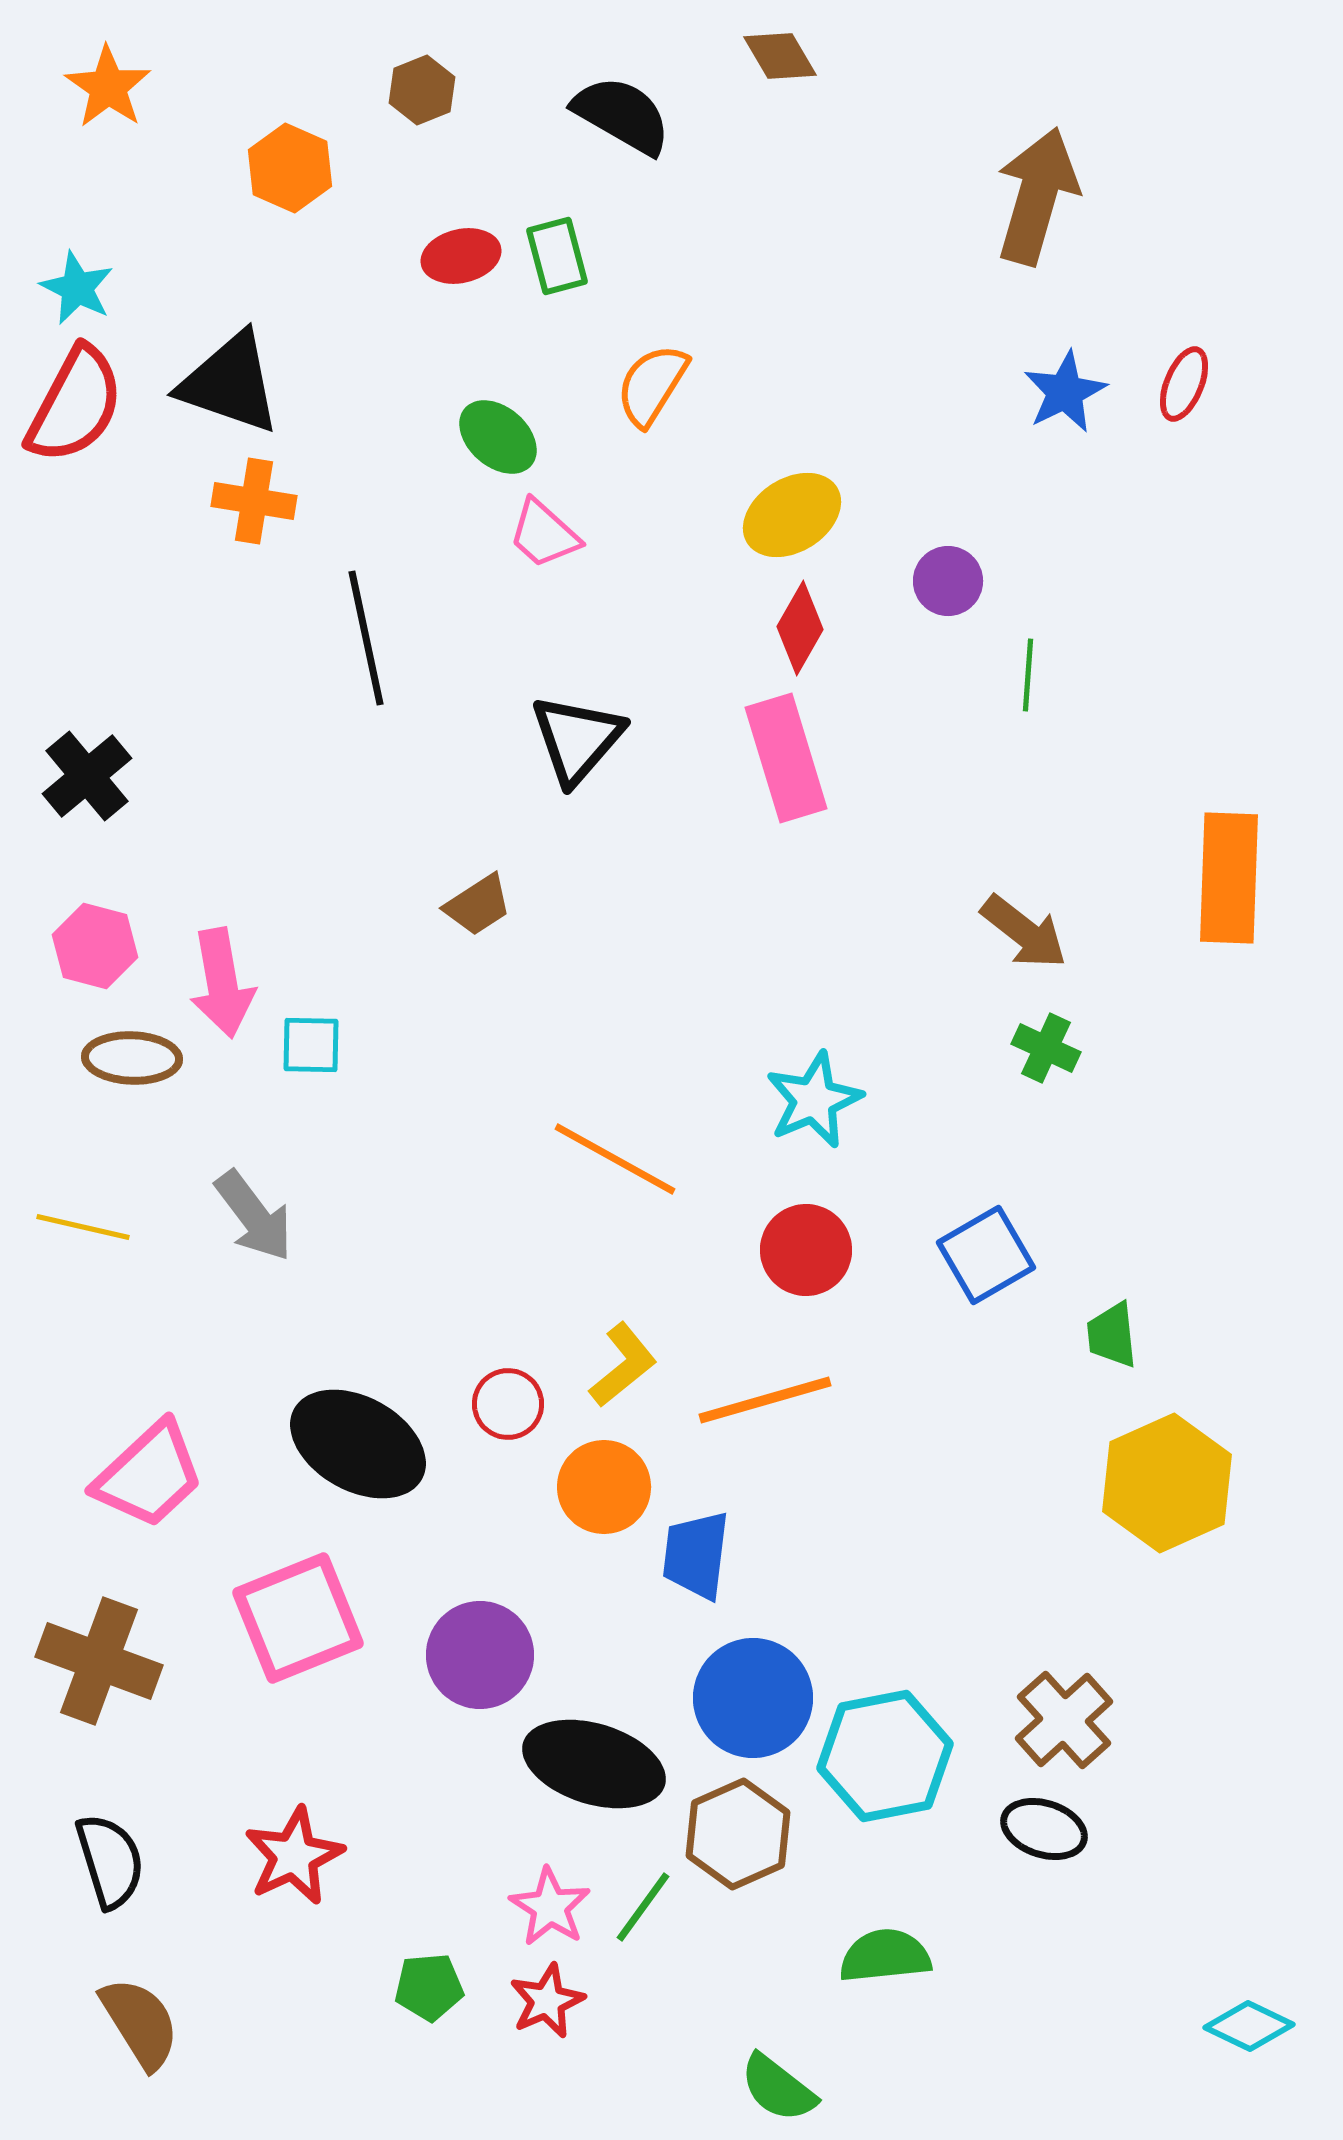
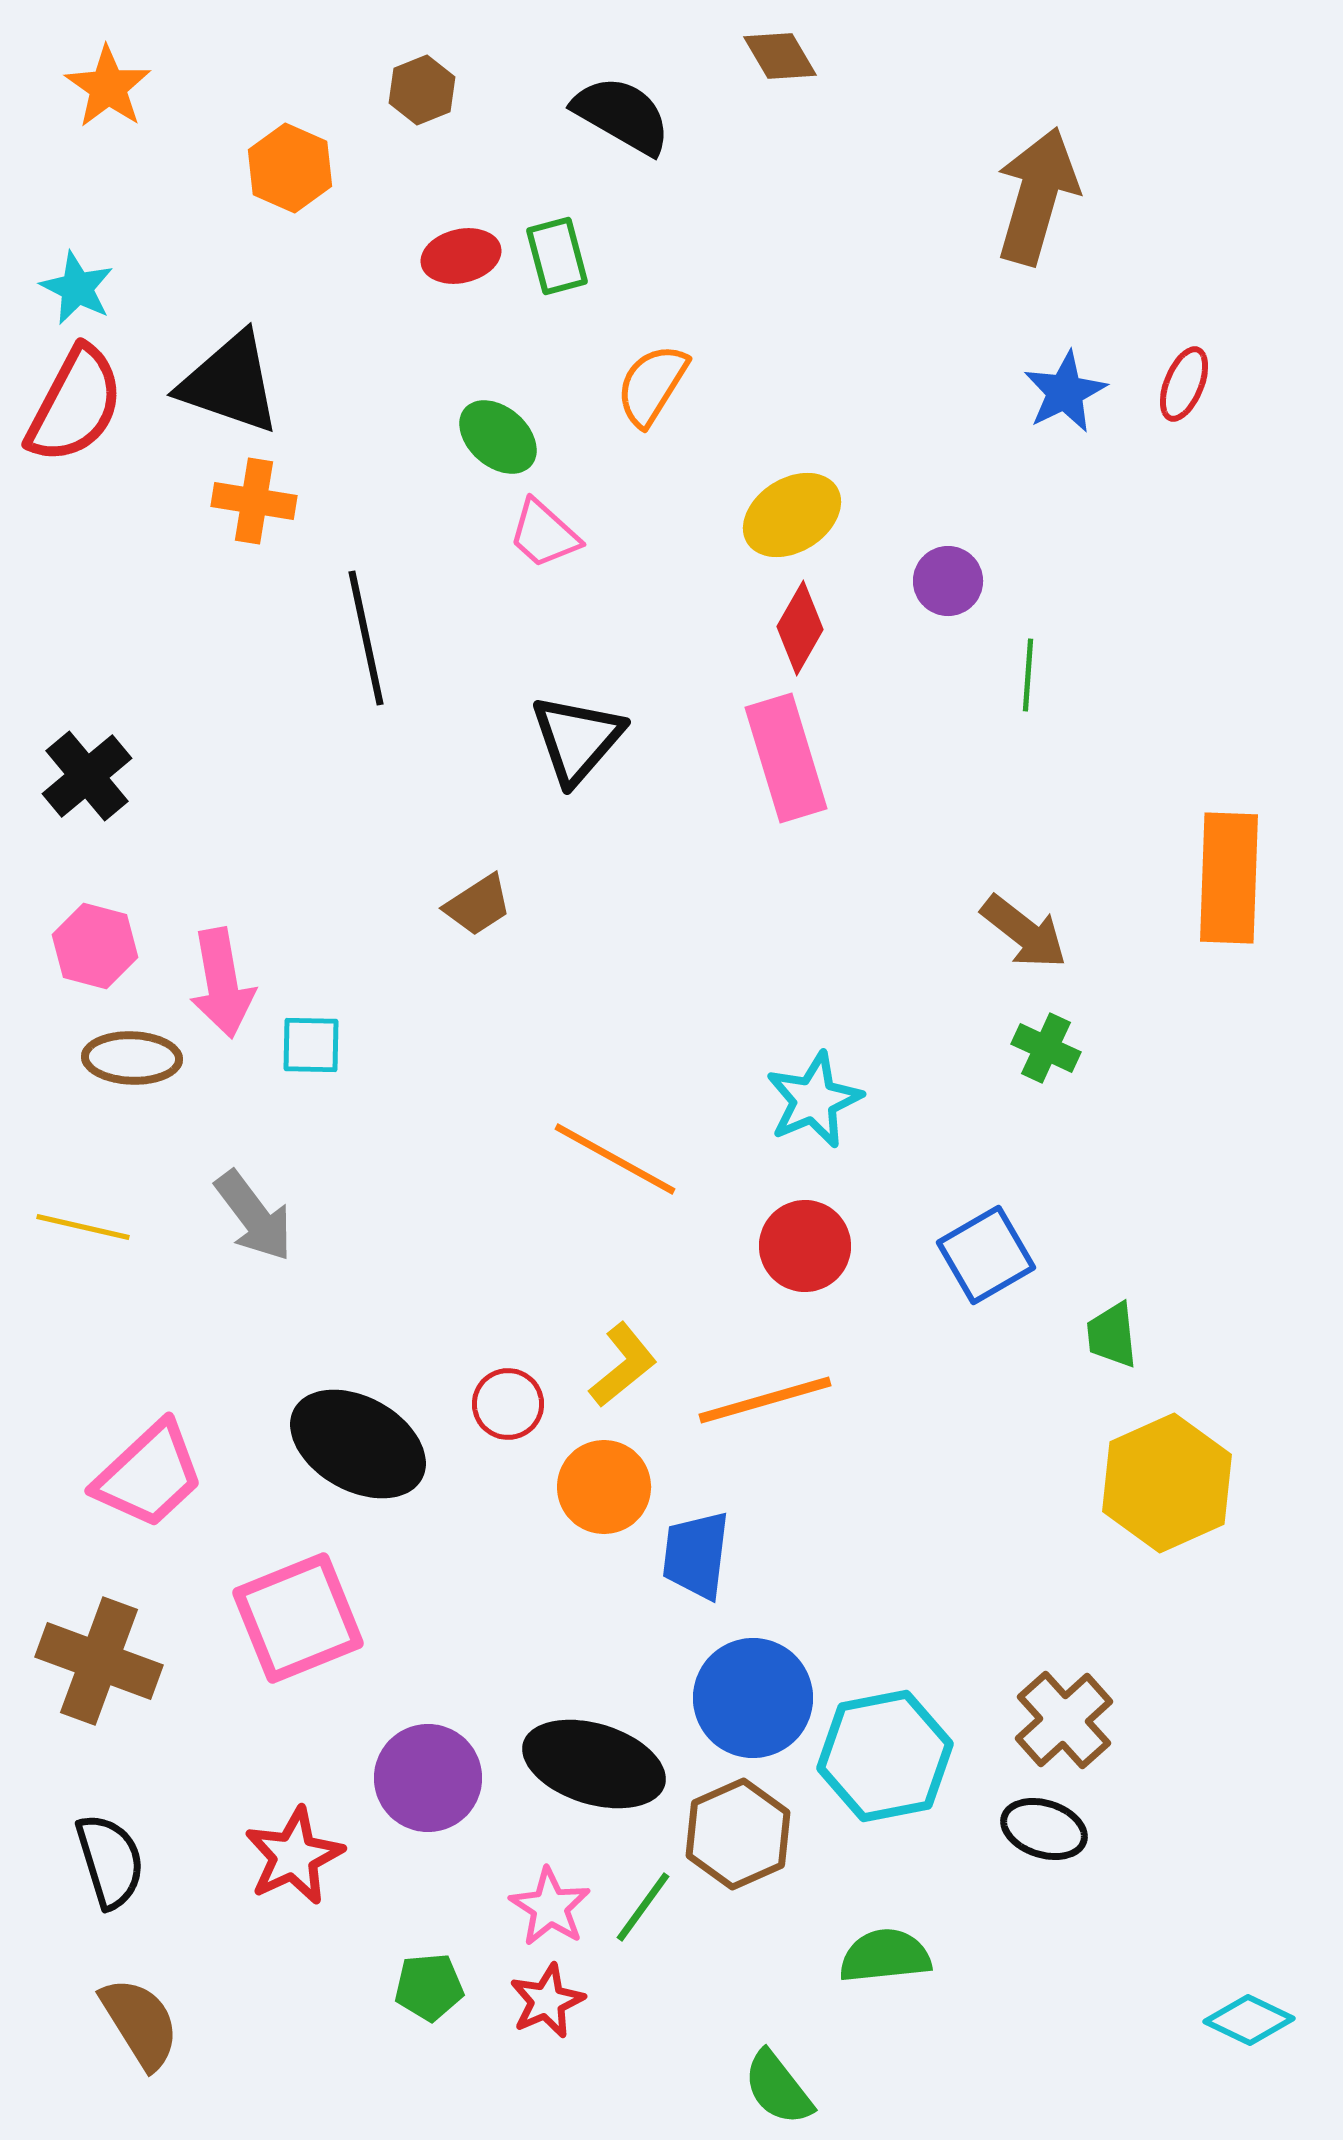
red circle at (806, 1250): moved 1 px left, 4 px up
purple circle at (480, 1655): moved 52 px left, 123 px down
cyan diamond at (1249, 2026): moved 6 px up
green semicircle at (778, 2088): rotated 14 degrees clockwise
